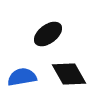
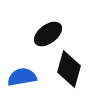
black diamond: moved 5 px up; rotated 45 degrees clockwise
